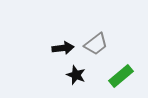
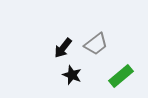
black arrow: rotated 135 degrees clockwise
black star: moved 4 px left
